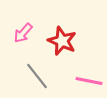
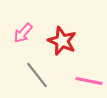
gray line: moved 1 px up
